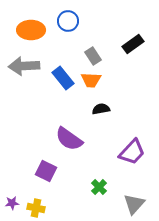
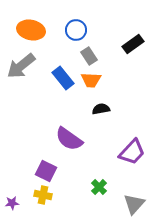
blue circle: moved 8 px right, 9 px down
orange ellipse: rotated 12 degrees clockwise
gray rectangle: moved 4 px left
gray arrow: moved 3 px left; rotated 36 degrees counterclockwise
yellow cross: moved 7 px right, 13 px up
